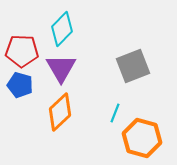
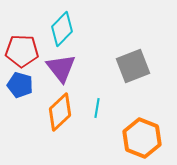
purple triangle: rotated 8 degrees counterclockwise
cyan line: moved 18 px left, 5 px up; rotated 12 degrees counterclockwise
orange hexagon: rotated 6 degrees clockwise
